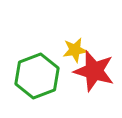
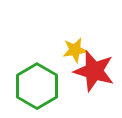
green hexagon: moved 10 px down; rotated 9 degrees counterclockwise
